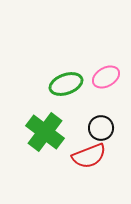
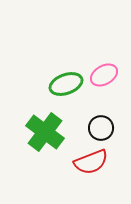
pink ellipse: moved 2 px left, 2 px up
red semicircle: moved 2 px right, 6 px down
